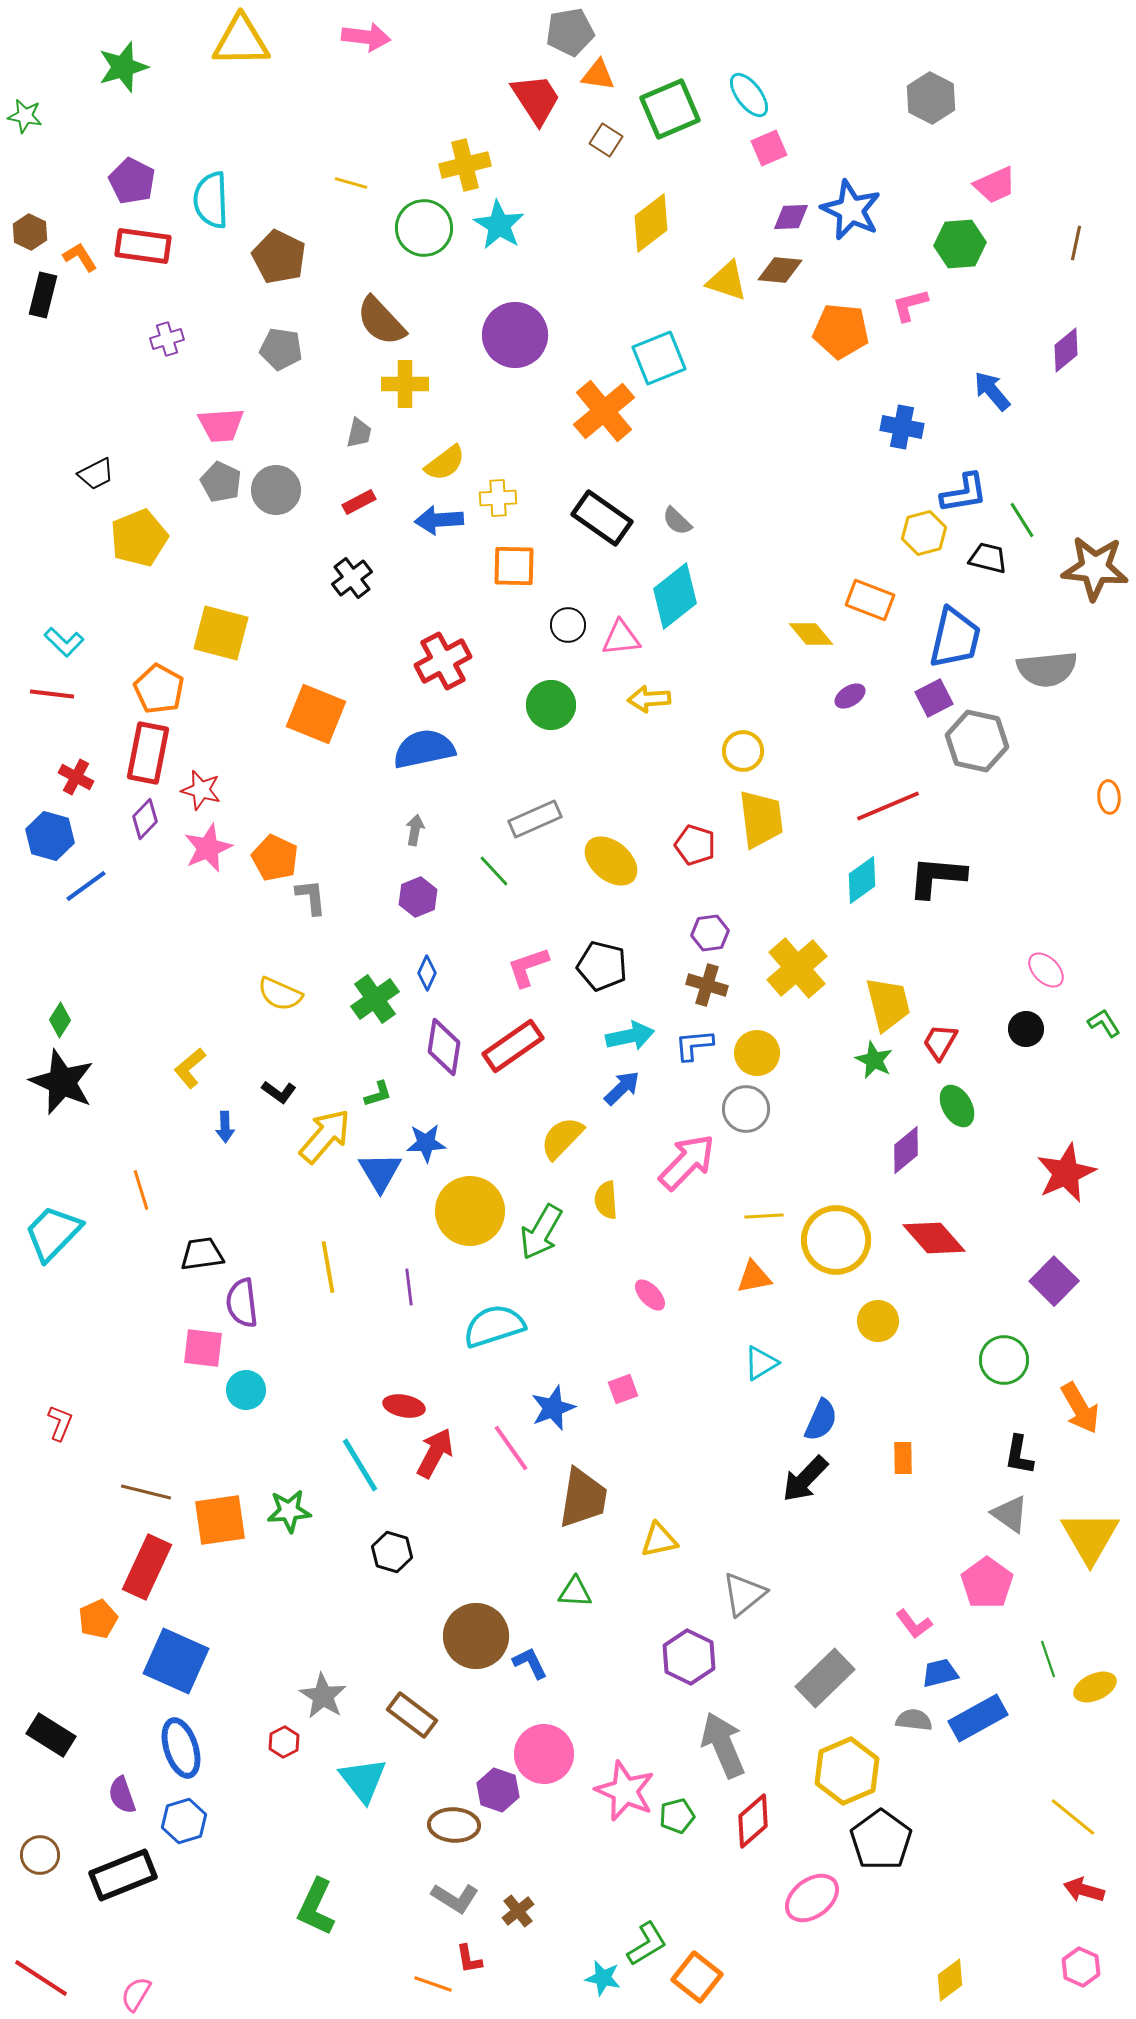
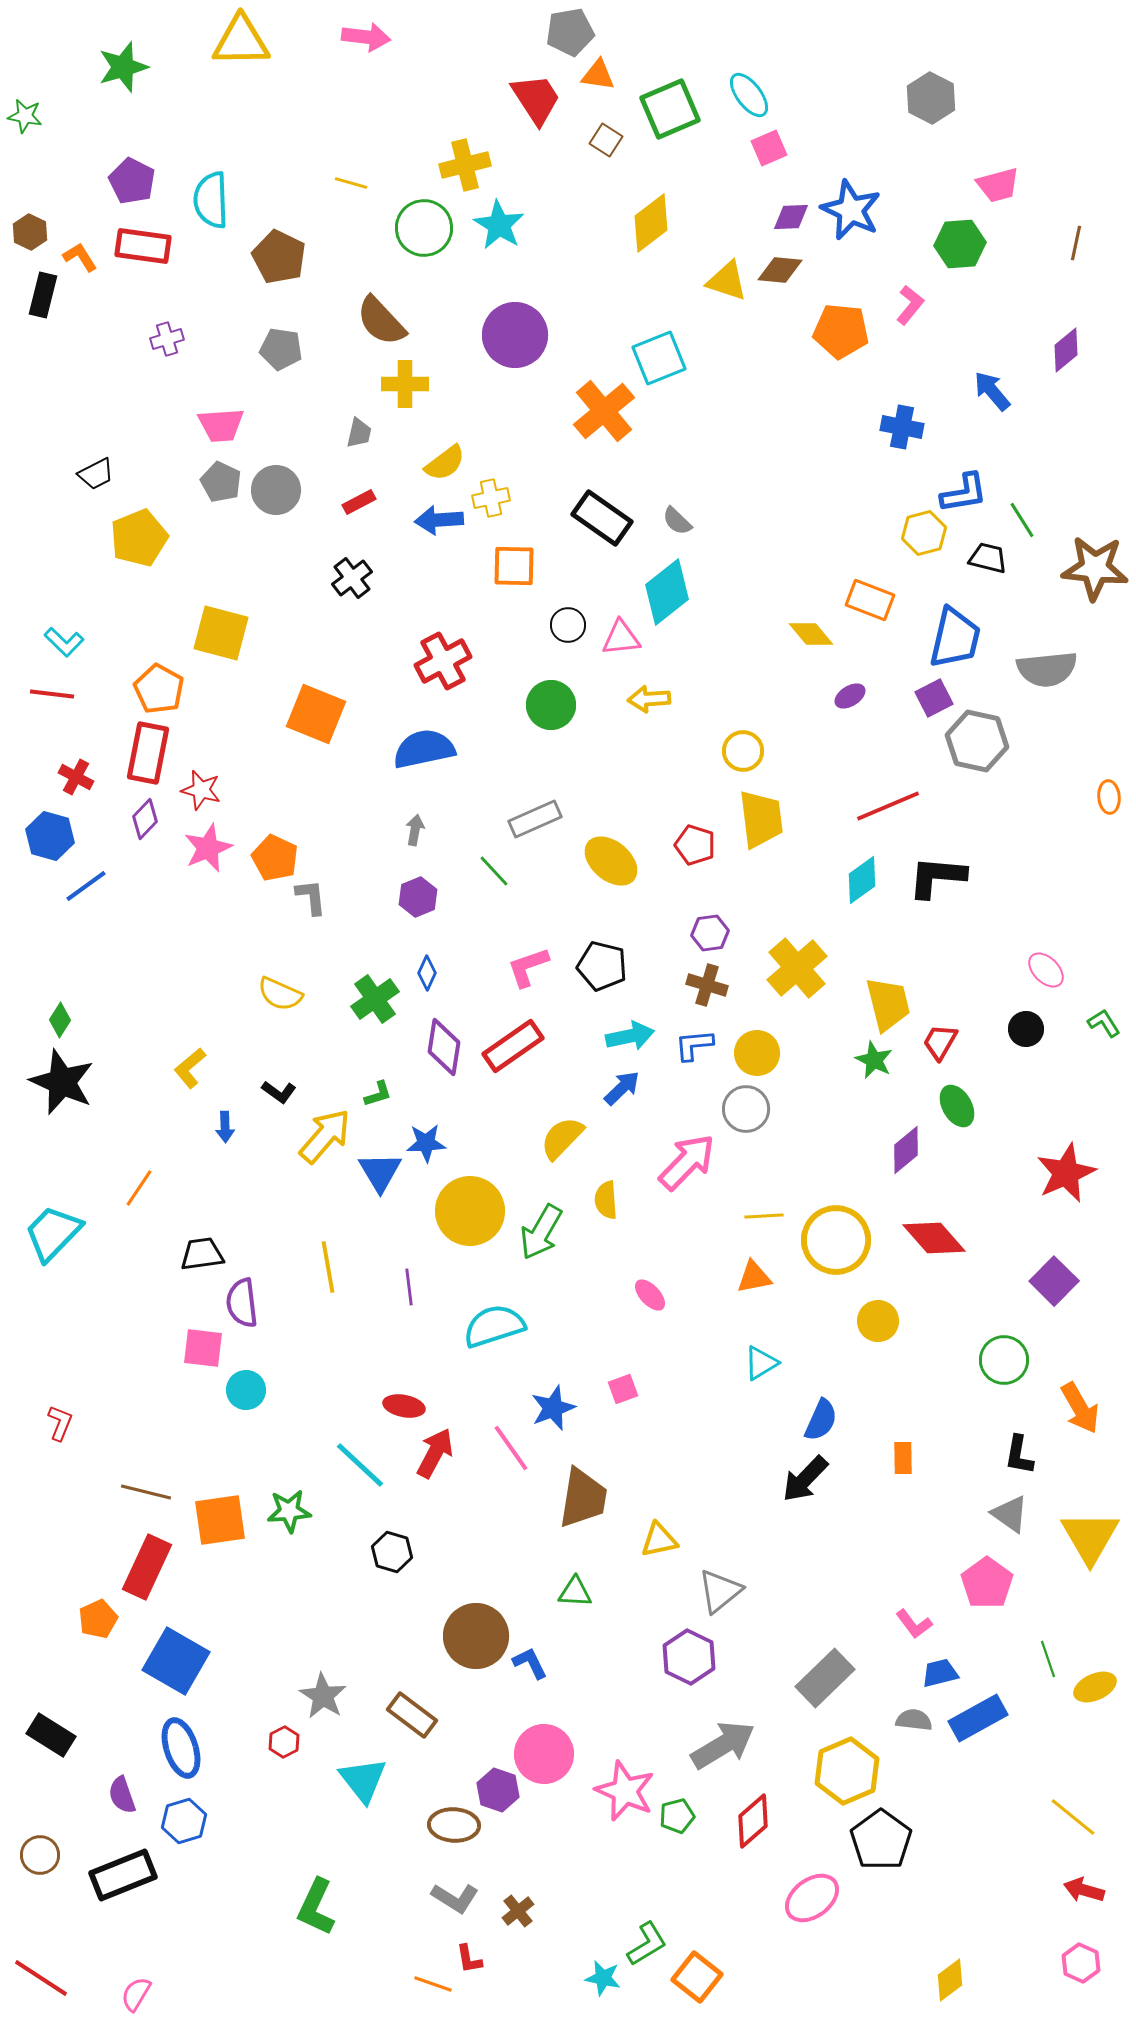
pink trapezoid at (995, 185): moved 3 px right; rotated 9 degrees clockwise
pink L-shape at (910, 305): rotated 144 degrees clockwise
yellow cross at (498, 498): moved 7 px left; rotated 9 degrees counterclockwise
cyan diamond at (675, 596): moved 8 px left, 4 px up
orange line at (141, 1190): moved 2 px left, 2 px up; rotated 51 degrees clockwise
cyan line at (360, 1465): rotated 16 degrees counterclockwise
gray triangle at (744, 1594): moved 24 px left, 3 px up
blue square at (176, 1661): rotated 6 degrees clockwise
gray arrow at (723, 1745): rotated 82 degrees clockwise
pink hexagon at (1081, 1967): moved 4 px up
